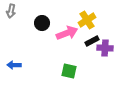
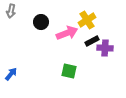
black circle: moved 1 px left, 1 px up
blue arrow: moved 3 px left, 9 px down; rotated 128 degrees clockwise
